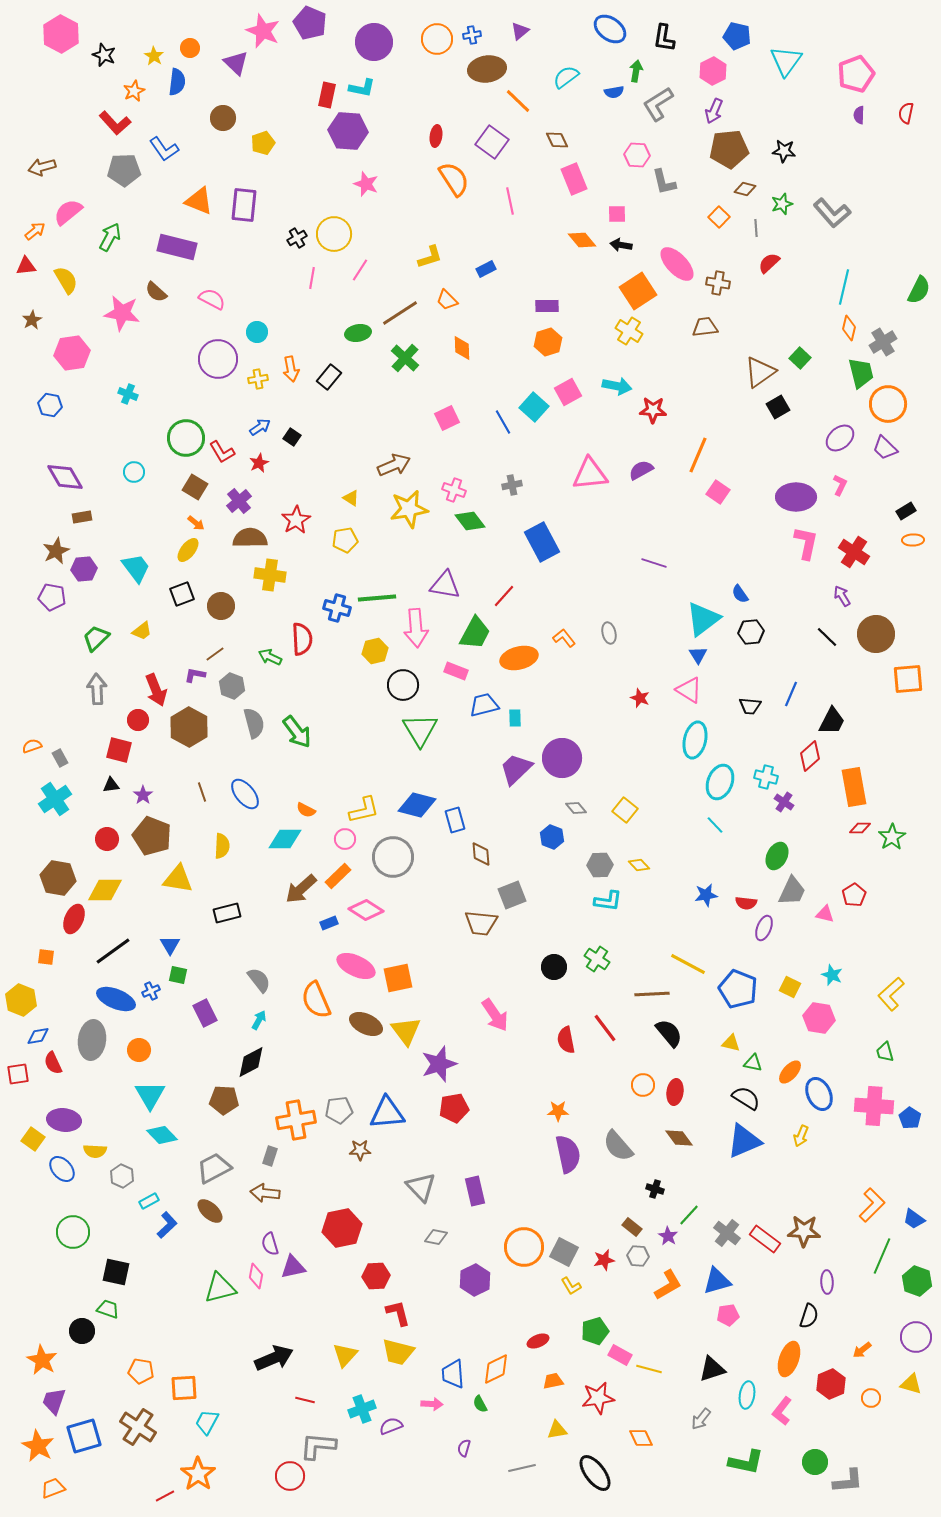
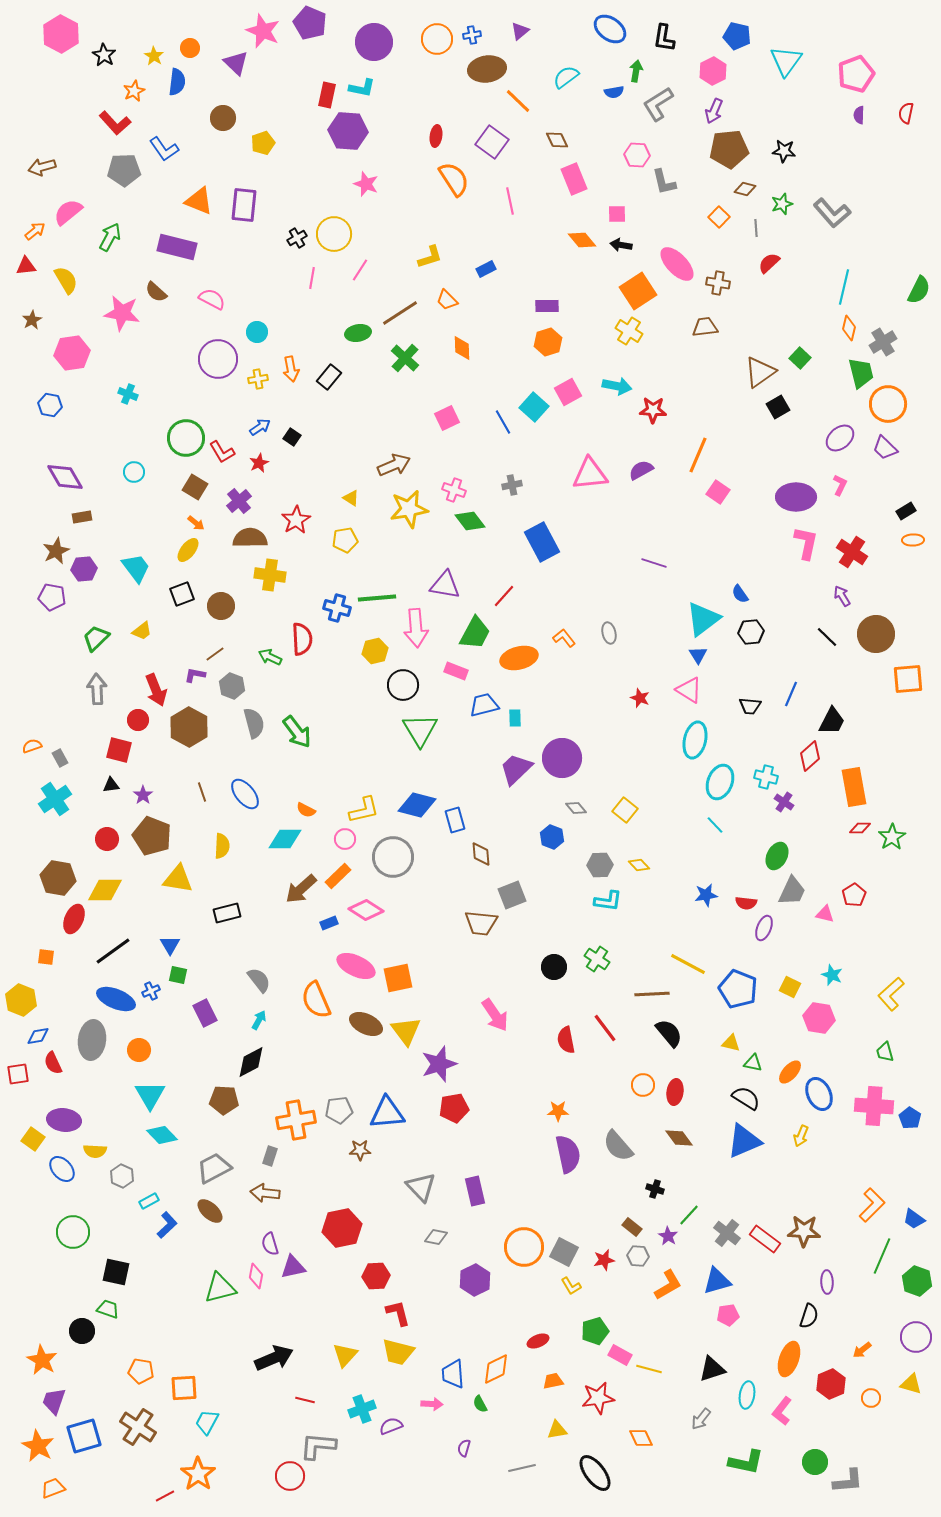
black star at (104, 55): rotated 10 degrees clockwise
red cross at (854, 552): moved 2 px left
